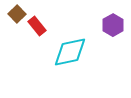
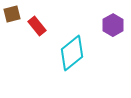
brown square: moved 5 px left; rotated 30 degrees clockwise
cyan diamond: moved 2 px right, 1 px down; rotated 27 degrees counterclockwise
